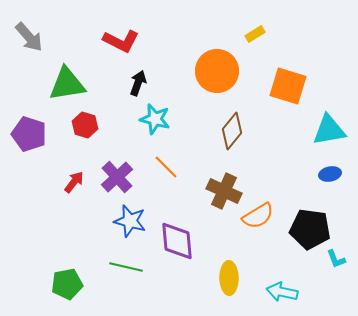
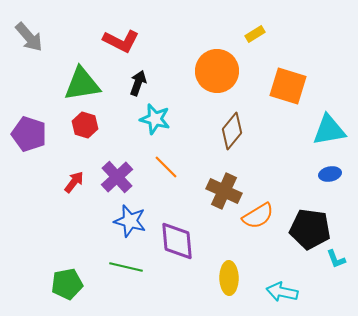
green triangle: moved 15 px right
